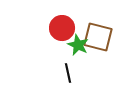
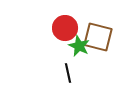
red circle: moved 3 px right
green star: moved 1 px right, 1 px down
